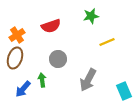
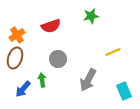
yellow line: moved 6 px right, 10 px down
